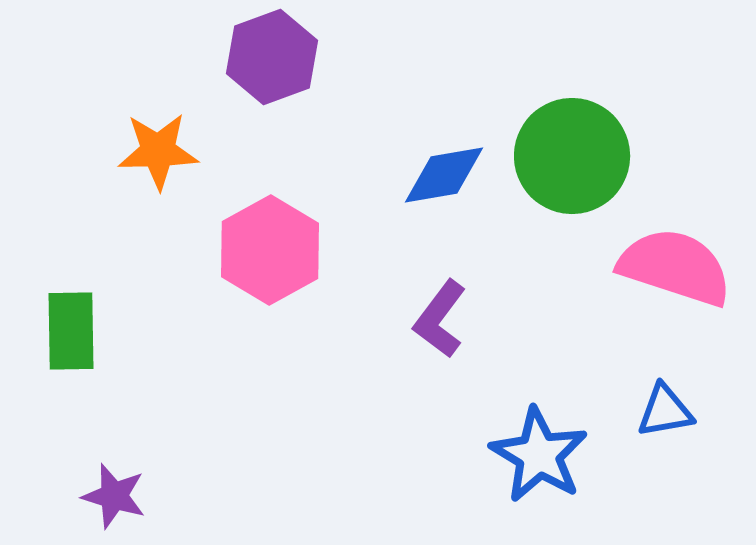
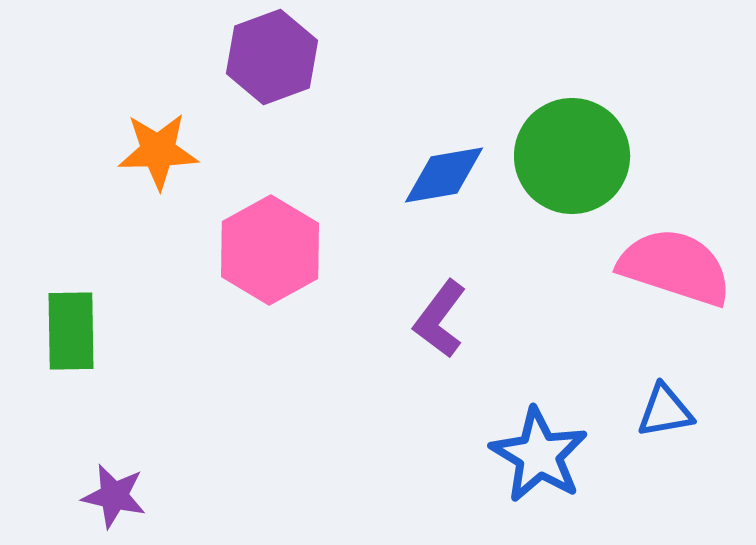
purple star: rotated 4 degrees counterclockwise
